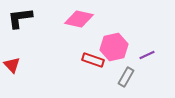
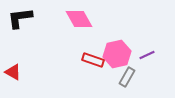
pink diamond: rotated 48 degrees clockwise
pink hexagon: moved 3 px right, 7 px down
red triangle: moved 1 px right, 7 px down; rotated 18 degrees counterclockwise
gray rectangle: moved 1 px right
